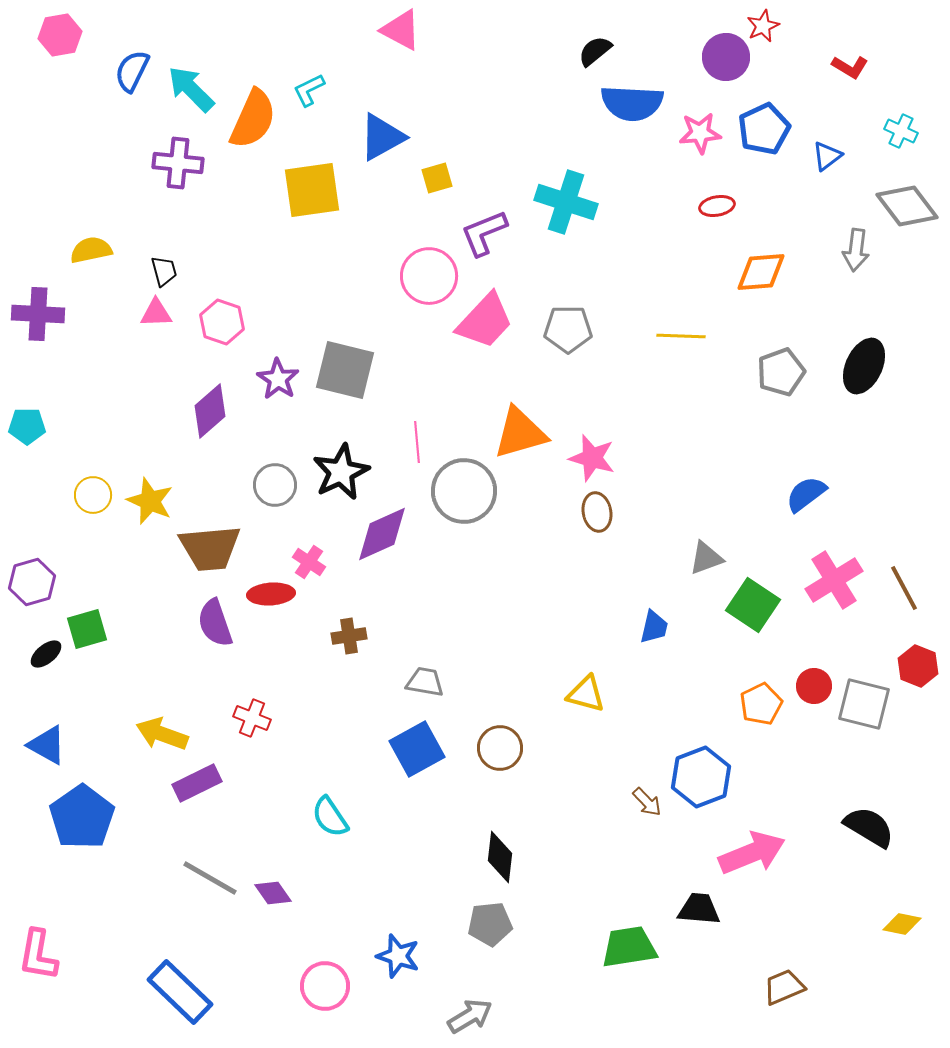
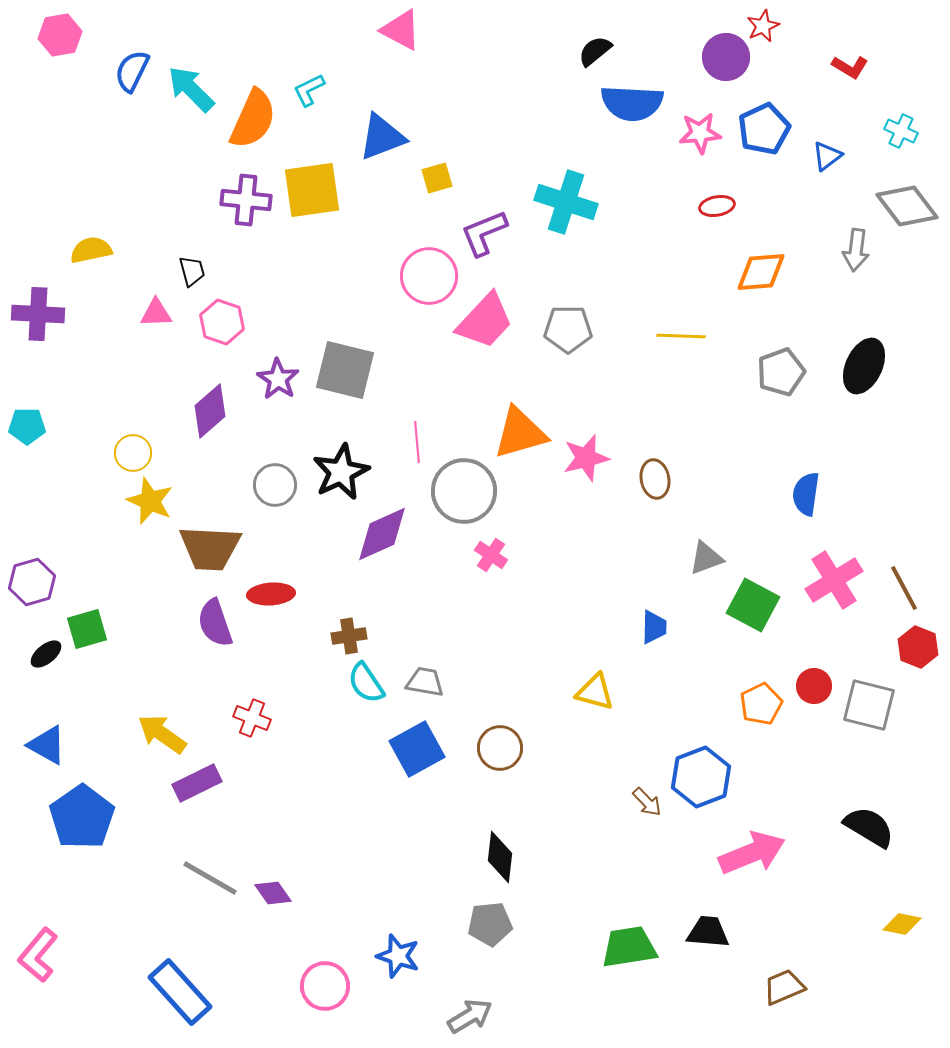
blue triangle at (382, 137): rotated 8 degrees clockwise
purple cross at (178, 163): moved 68 px right, 37 px down
black trapezoid at (164, 271): moved 28 px right
pink star at (592, 458): moved 6 px left; rotated 30 degrees counterclockwise
blue semicircle at (806, 494): rotated 45 degrees counterclockwise
yellow circle at (93, 495): moved 40 px right, 42 px up
brown ellipse at (597, 512): moved 58 px right, 33 px up
brown trapezoid at (210, 548): rotated 8 degrees clockwise
pink cross at (309, 562): moved 182 px right, 7 px up
green square at (753, 605): rotated 6 degrees counterclockwise
blue trapezoid at (654, 627): rotated 12 degrees counterclockwise
red hexagon at (918, 666): moved 19 px up
yellow triangle at (586, 694): moved 9 px right, 2 px up
gray square at (864, 704): moved 5 px right, 1 px down
yellow arrow at (162, 734): rotated 15 degrees clockwise
cyan semicircle at (330, 817): moved 36 px right, 134 px up
black trapezoid at (699, 909): moved 9 px right, 23 px down
pink L-shape at (38, 955): rotated 30 degrees clockwise
blue rectangle at (180, 992): rotated 4 degrees clockwise
